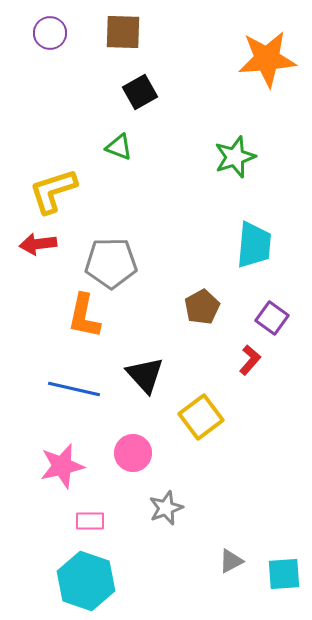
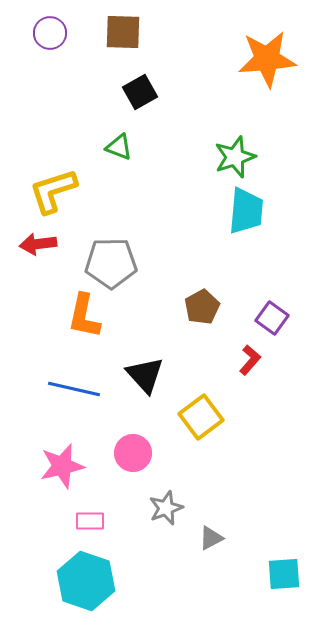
cyan trapezoid: moved 8 px left, 34 px up
gray triangle: moved 20 px left, 23 px up
